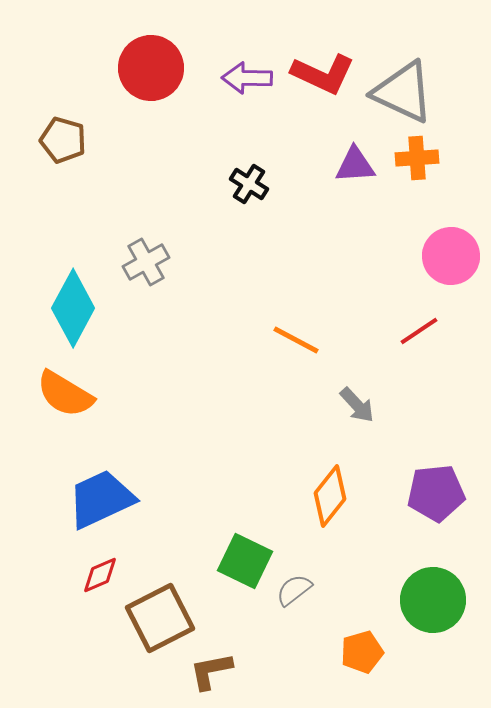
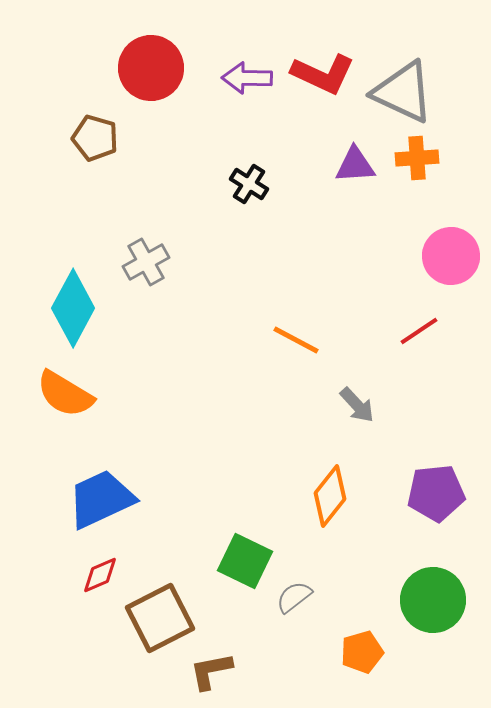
brown pentagon: moved 32 px right, 2 px up
gray semicircle: moved 7 px down
